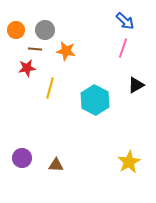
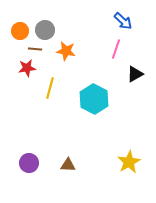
blue arrow: moved 2 px left
orange circle: moved 4 px right, 1 px down
pink line: moved 7 px left, 1 px down
black triangle: moved 1 px left, 11 px up
cyan hexagon: moved 1 px left, 1 px up
purple circle: moved 7 px right, 5 px down
brown triangle: moved 12 px right
